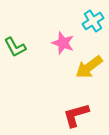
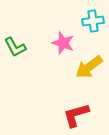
cyan cross: rotated 25 degrees clockwise
